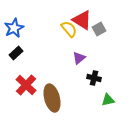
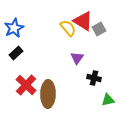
red triangle: moved 1 px right, 1 px down
yellow semicircle: moved 1 px left, 1 px up
purple triangle: moved 2 px left; rotated 16 degrees counterclockwise
brown ellipse: moved 4 px left, 4 px up; rotated 16 degrees clockwise
